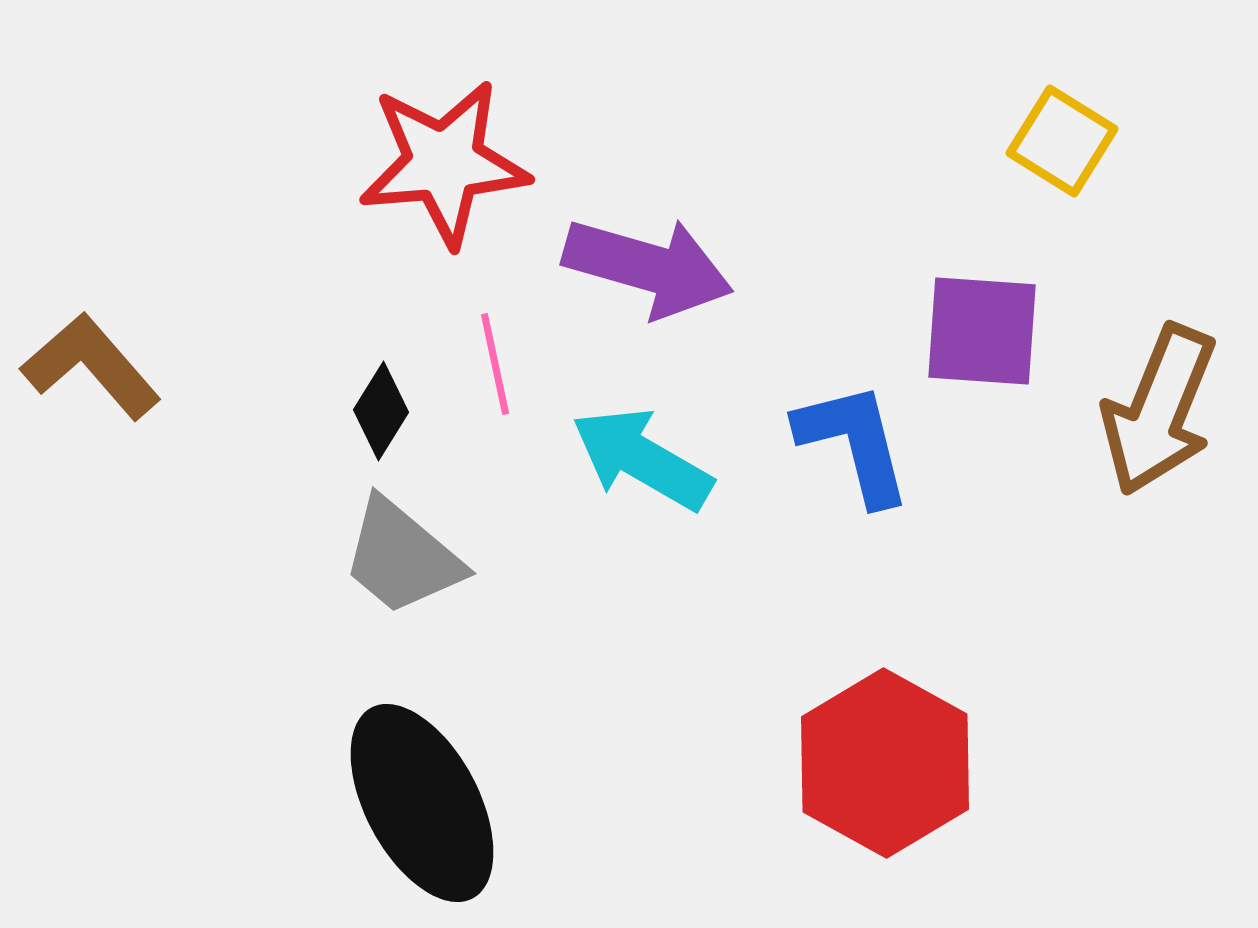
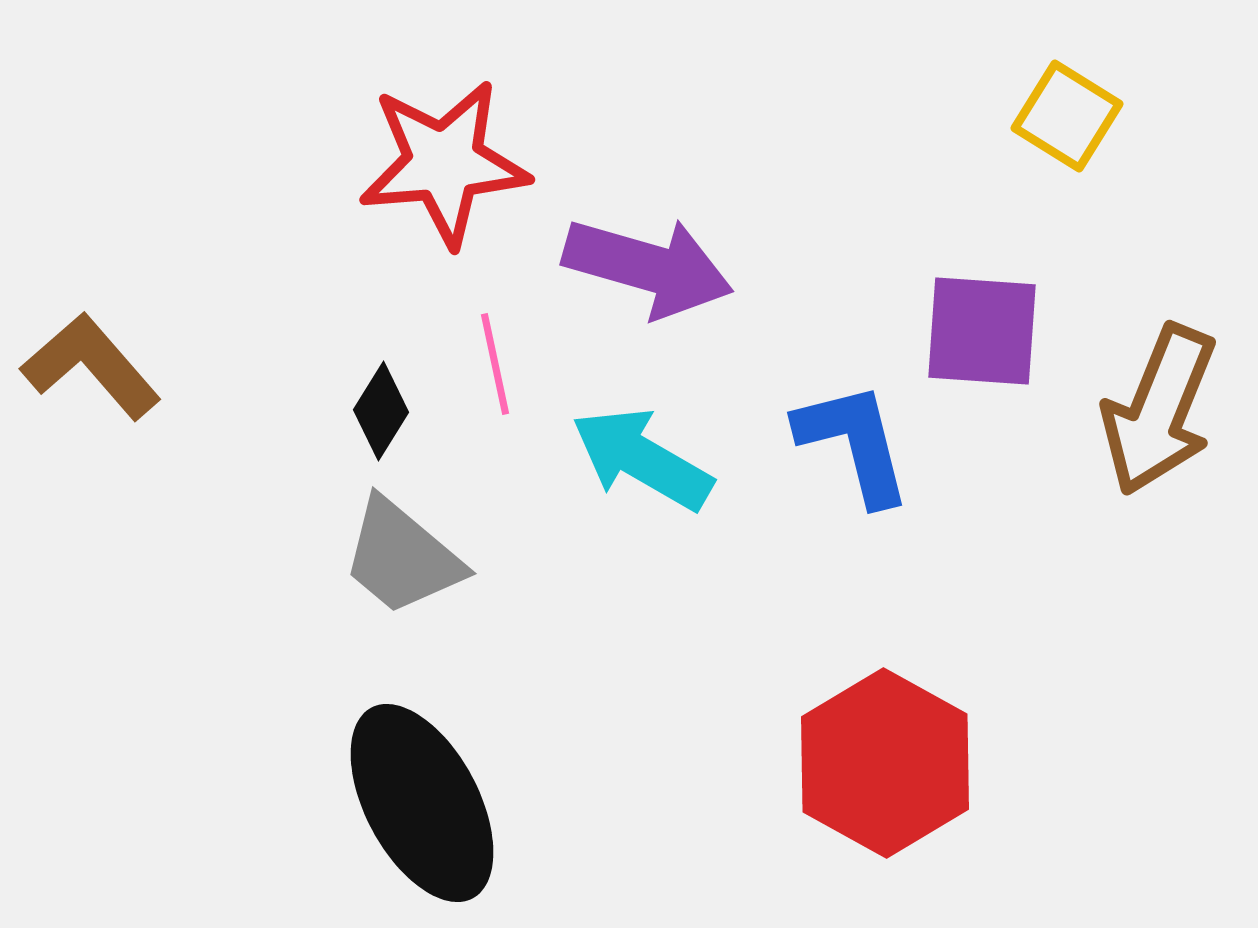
yellow square: moved 5 px right, 25 px up
